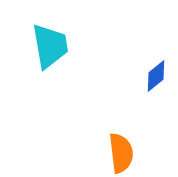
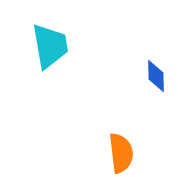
blue diamond: rotated 52 degrees counterclockwise
